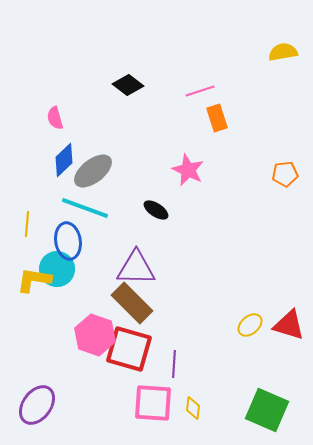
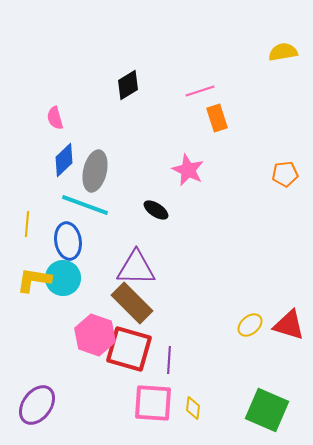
black diamond: rotated 68 degrees counterclockwise
gray ellipse: moved 2 px right; rotated 39 degrees counterclockwise
cyan line: moved 3 px up
cyan circle: moved 6 px right, 9 px down
purple line: moved 5 px left, 4 px up
